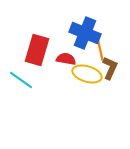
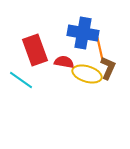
blue cross: moved 2 px left; rotated 12 degrees counterclockwise
red rectangle: moved 2 px left; rotated 36 degrees counterclockwise
red semicircle: moved 2 px left, 3 px down
brown L-shape: moved 2 px left
